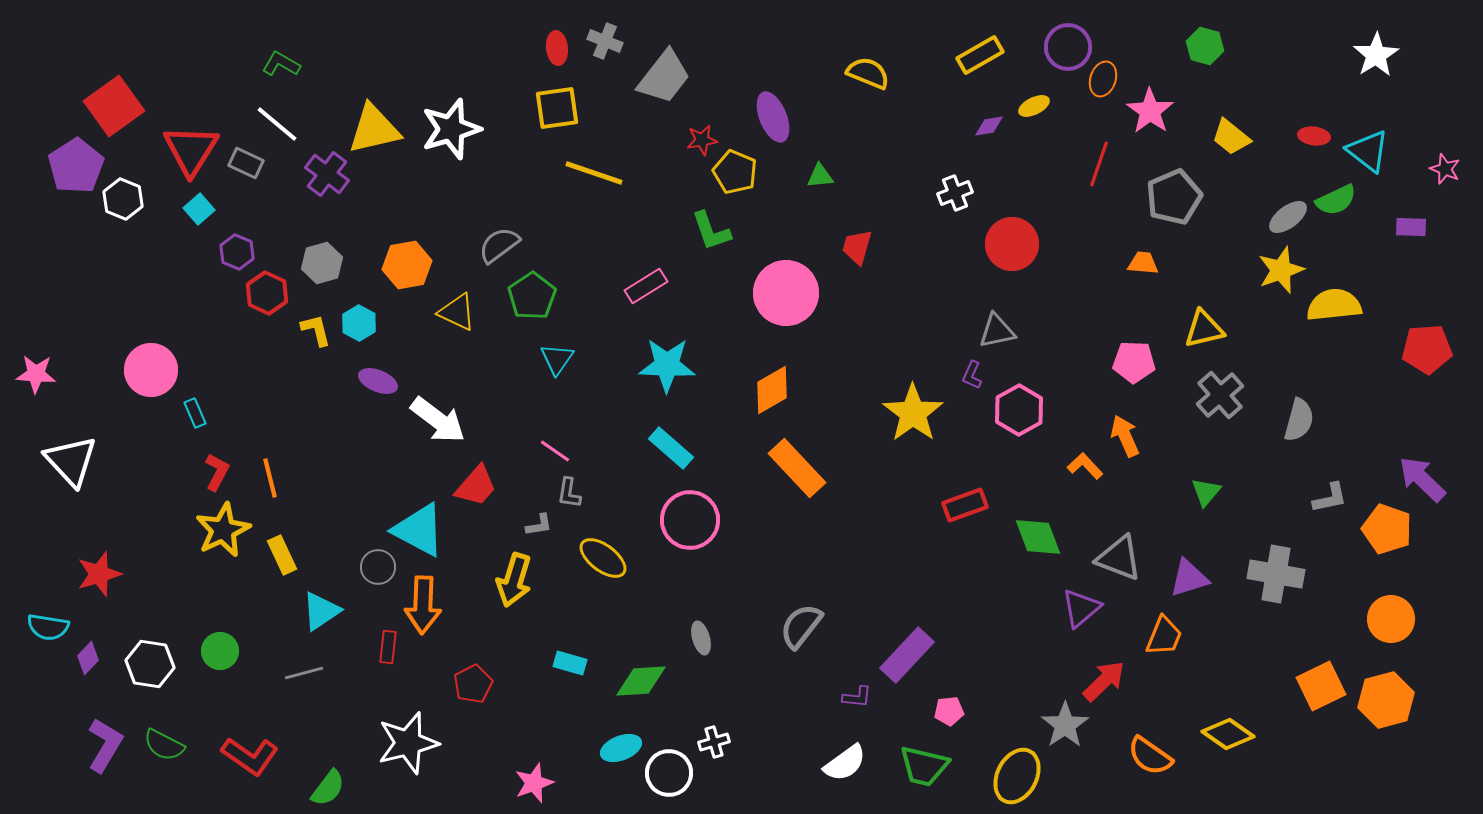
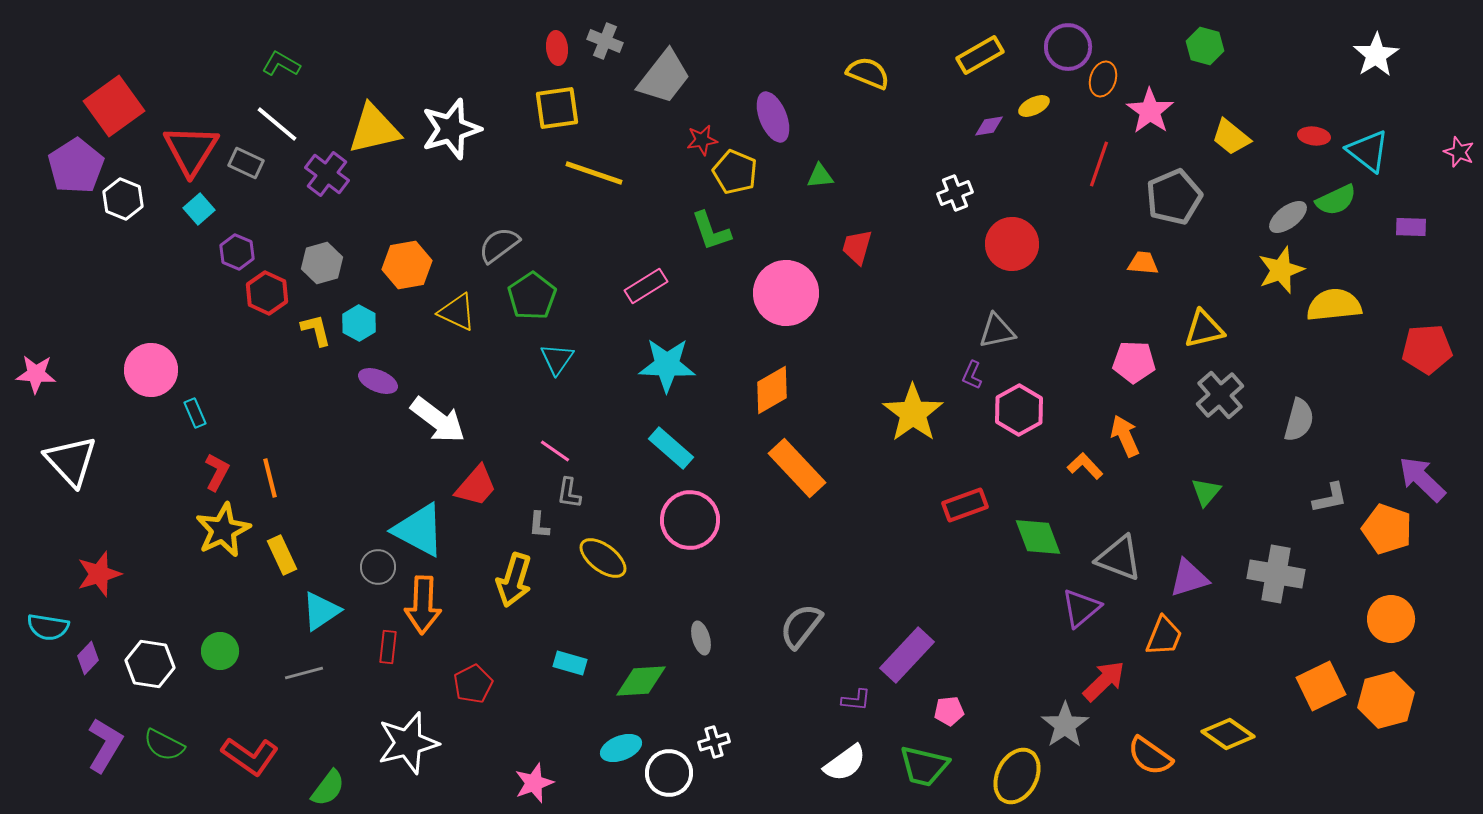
pink star at (1445, 169): moved 14 px right, 17 px up
gray L-shape at (539, 525): rotated 104 degrees clockwise
purple L-shape at (857, 697): moved 1 px left, 3 px down
